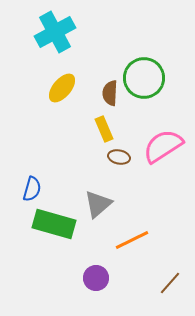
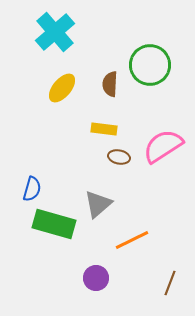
cyan cross: rotated 12 degrees counterclockwise
green circle: moved 6 px right, 13 px up
brown semicircle: moved 9 px up
yellow rectangle: rotated 60 degrees counterclockwise
brown line: rotated 20 degrees counterclockwise
